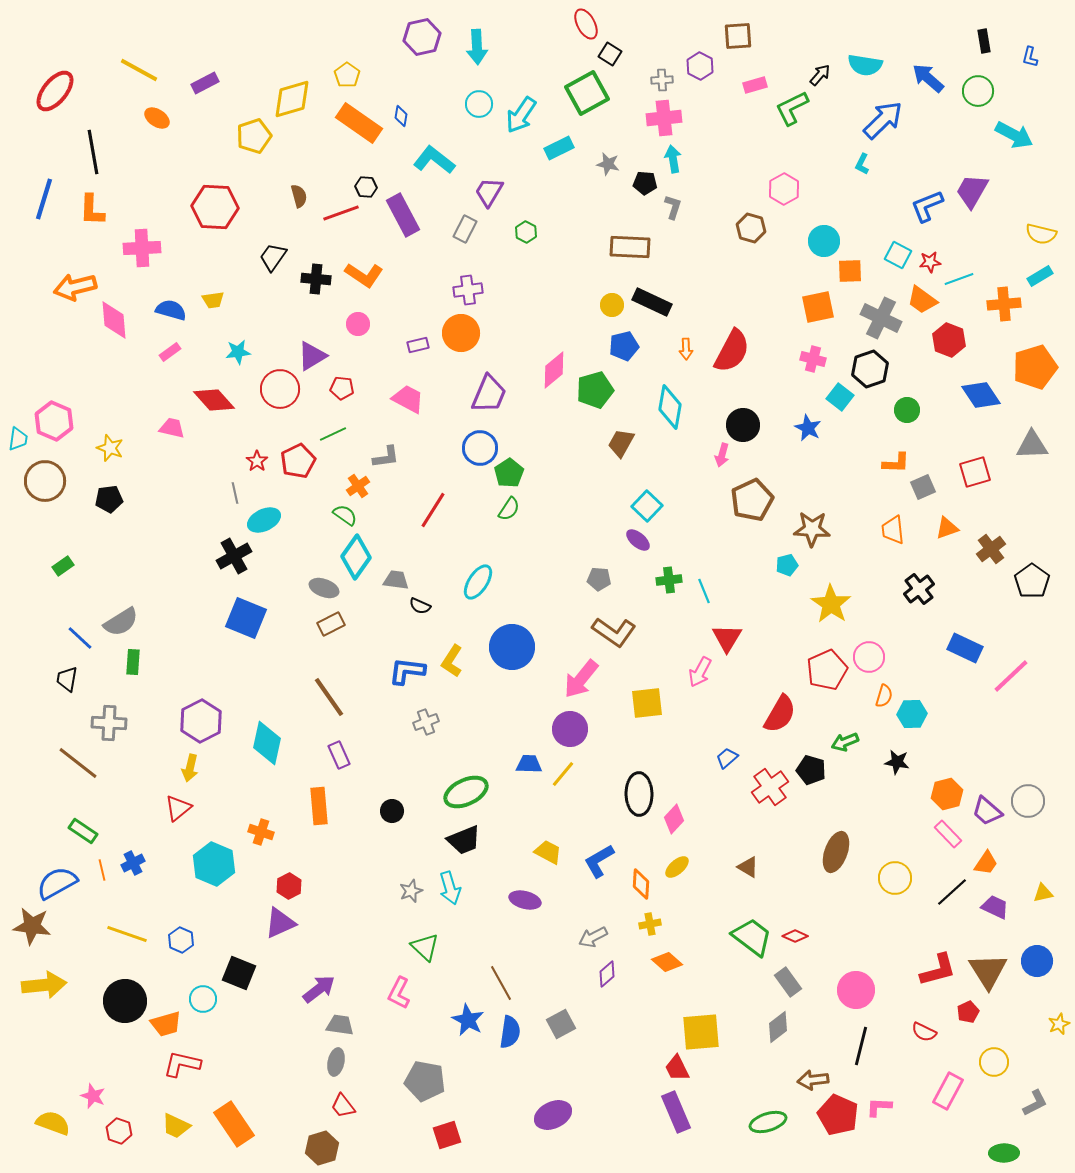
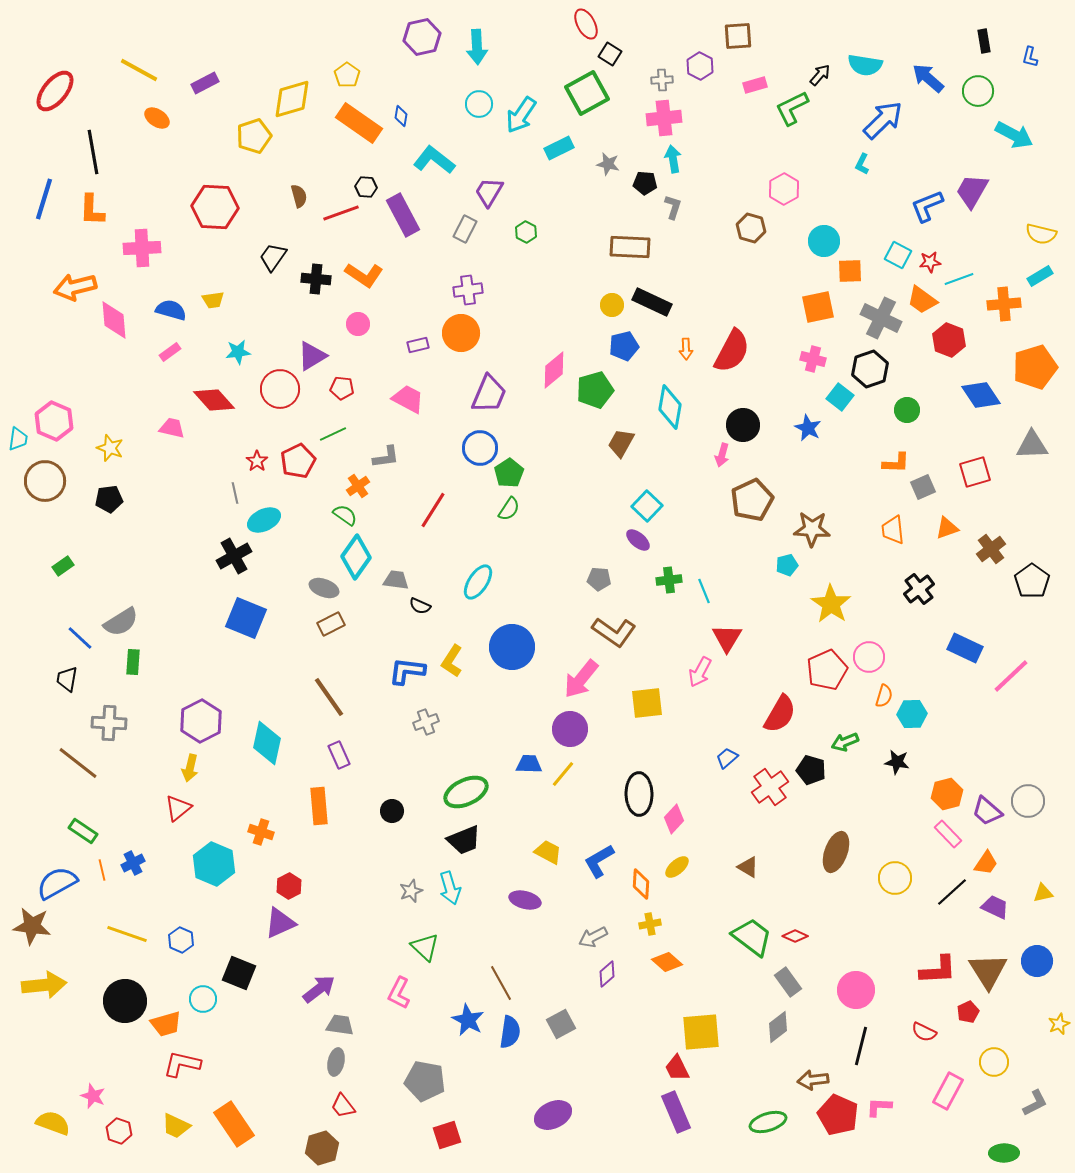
red L-shape at (938, 970): rotated 12 degrees clockwise
